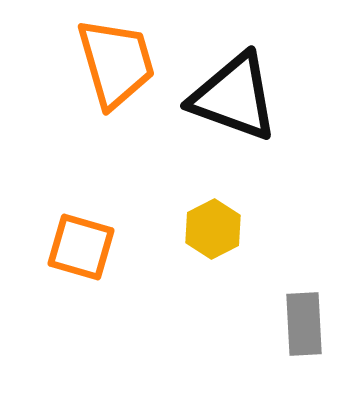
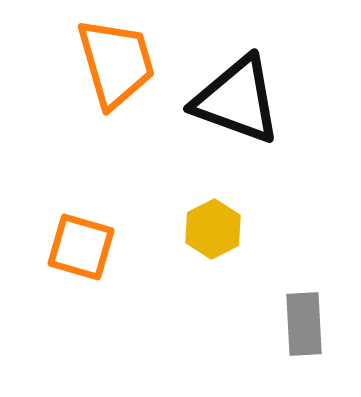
black triangle: moved 3 px right, 3 px down
